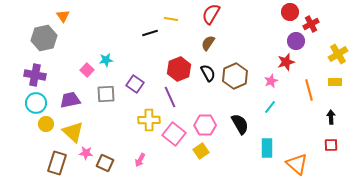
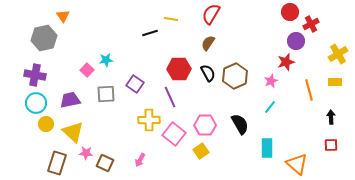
red hexagon at (179, 69): rotated 20 degrees clockwise
